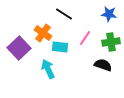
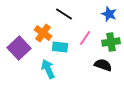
blue star: rotated 14 degrees clockwise
